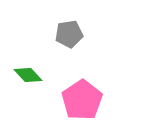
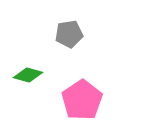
green diamond: rotated 32 degrees counterclockwise
